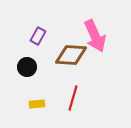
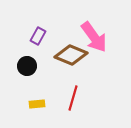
pink arrow: moved 1 px left, 1 px down; rotated 12 degrees counterclockwise
brown diamond: rotated 20 degrees clockwise
black circle: moved 1 px up
